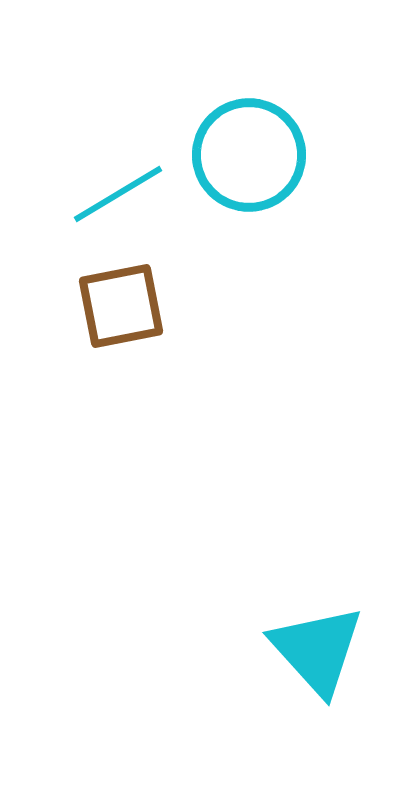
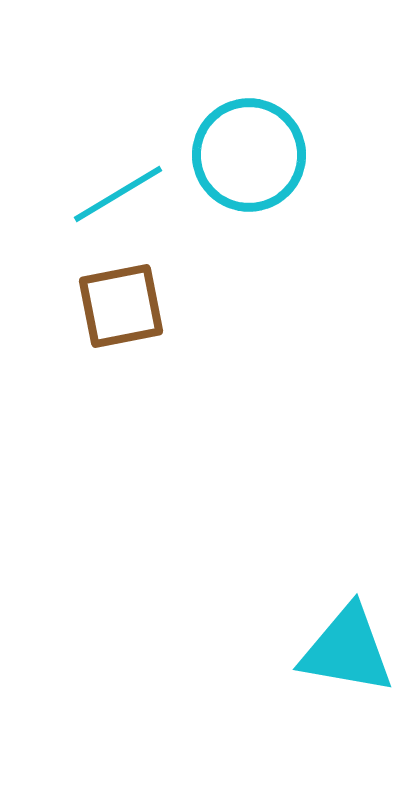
cyan triangle: moved 30 px right; rotated 38 degrees counterclockwise
